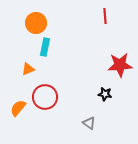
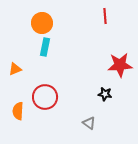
orange circle: moved 6 px right
orange triangle: moved 13 px left
orange semicircle: moved 3 px down; rotated 36 degrees counterclockwise
